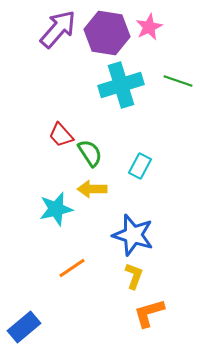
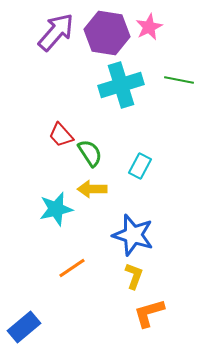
purple arrow: moved 2 px left, 3 px down
green line: moved 1 px right, 1 px up; rotated 8 degrees counterclockwise
